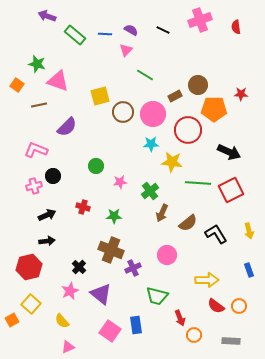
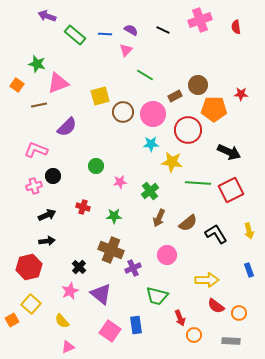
pink triangle at (58, 81): moved 2 px down; rotated 40 degrees counterclockwise
brown arrow at (162, 213): moved 3 px left, 5 px down
orange circle at (239, 306): moved 7 px down
